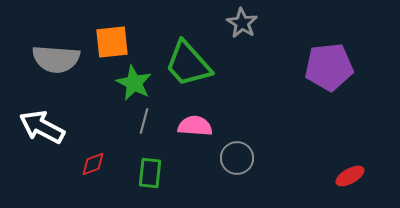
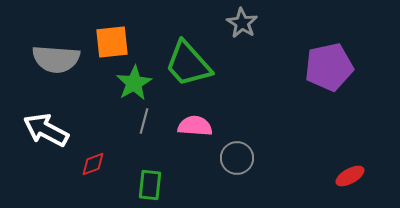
purple pentagon: rotated 6 degrees counterclockwise
green star: rotated 15 degrees clockwise
white arrow: moved 4 px right, 3 px down
green rectangle: moved 12 px down
